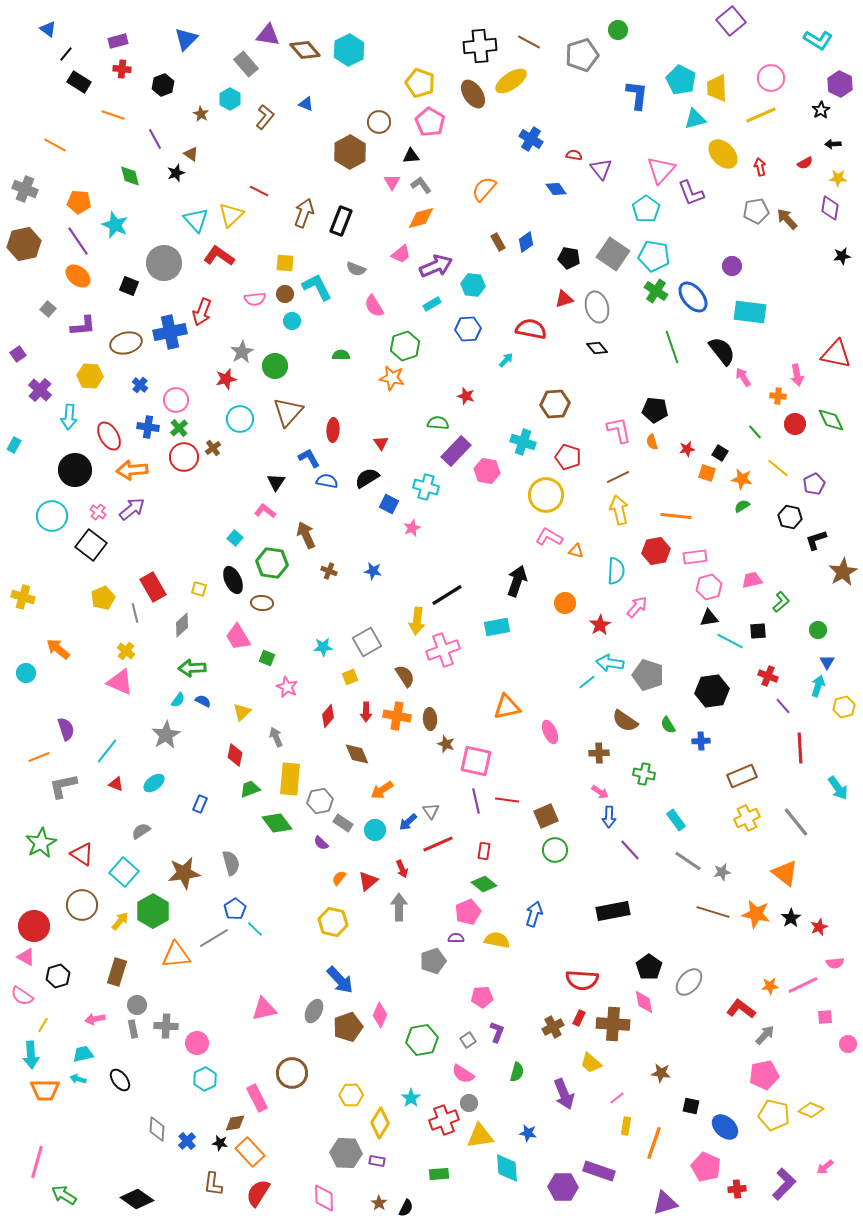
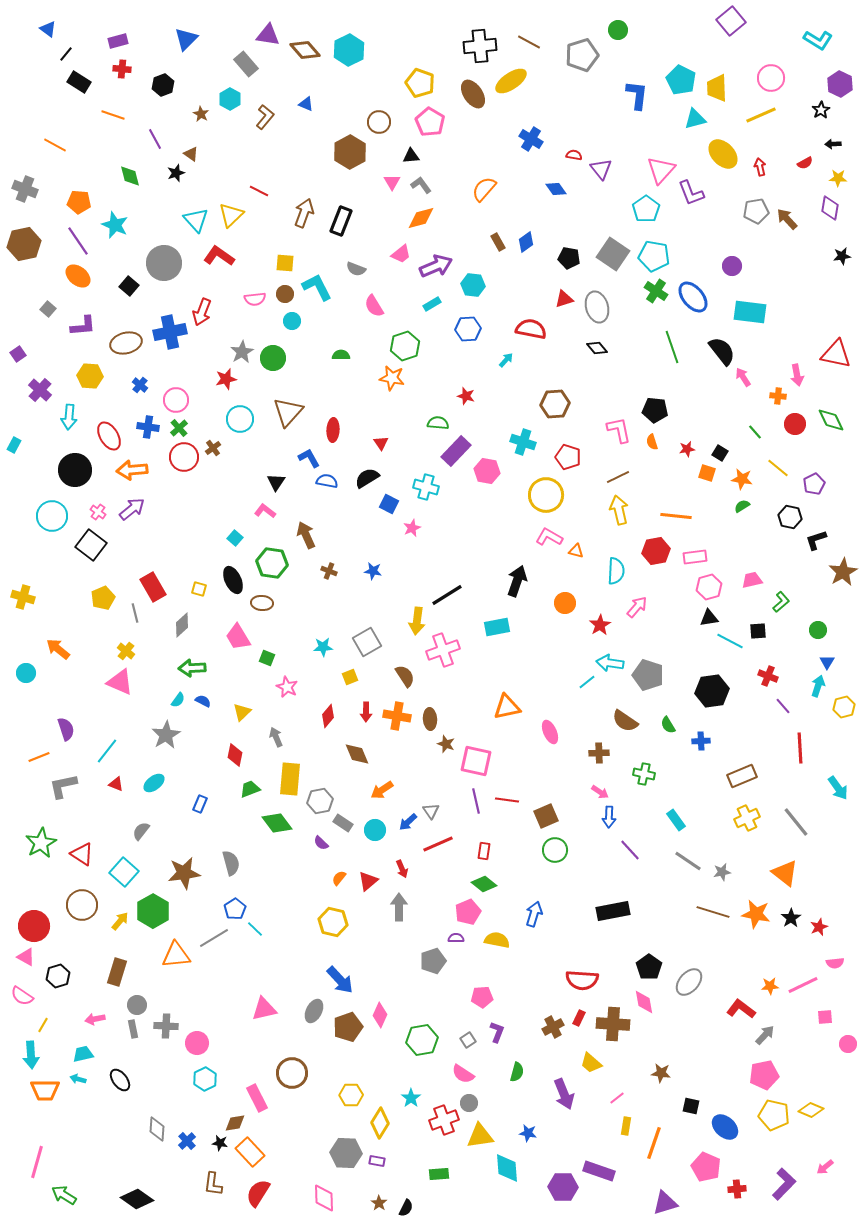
black square at (129, 286): rotated 18 degrees clockwise
green circle at (275, 366): moved 2 px left, 8 px up
gray semicircle at (141, 831): rotated 18 degrees counterclockwise
